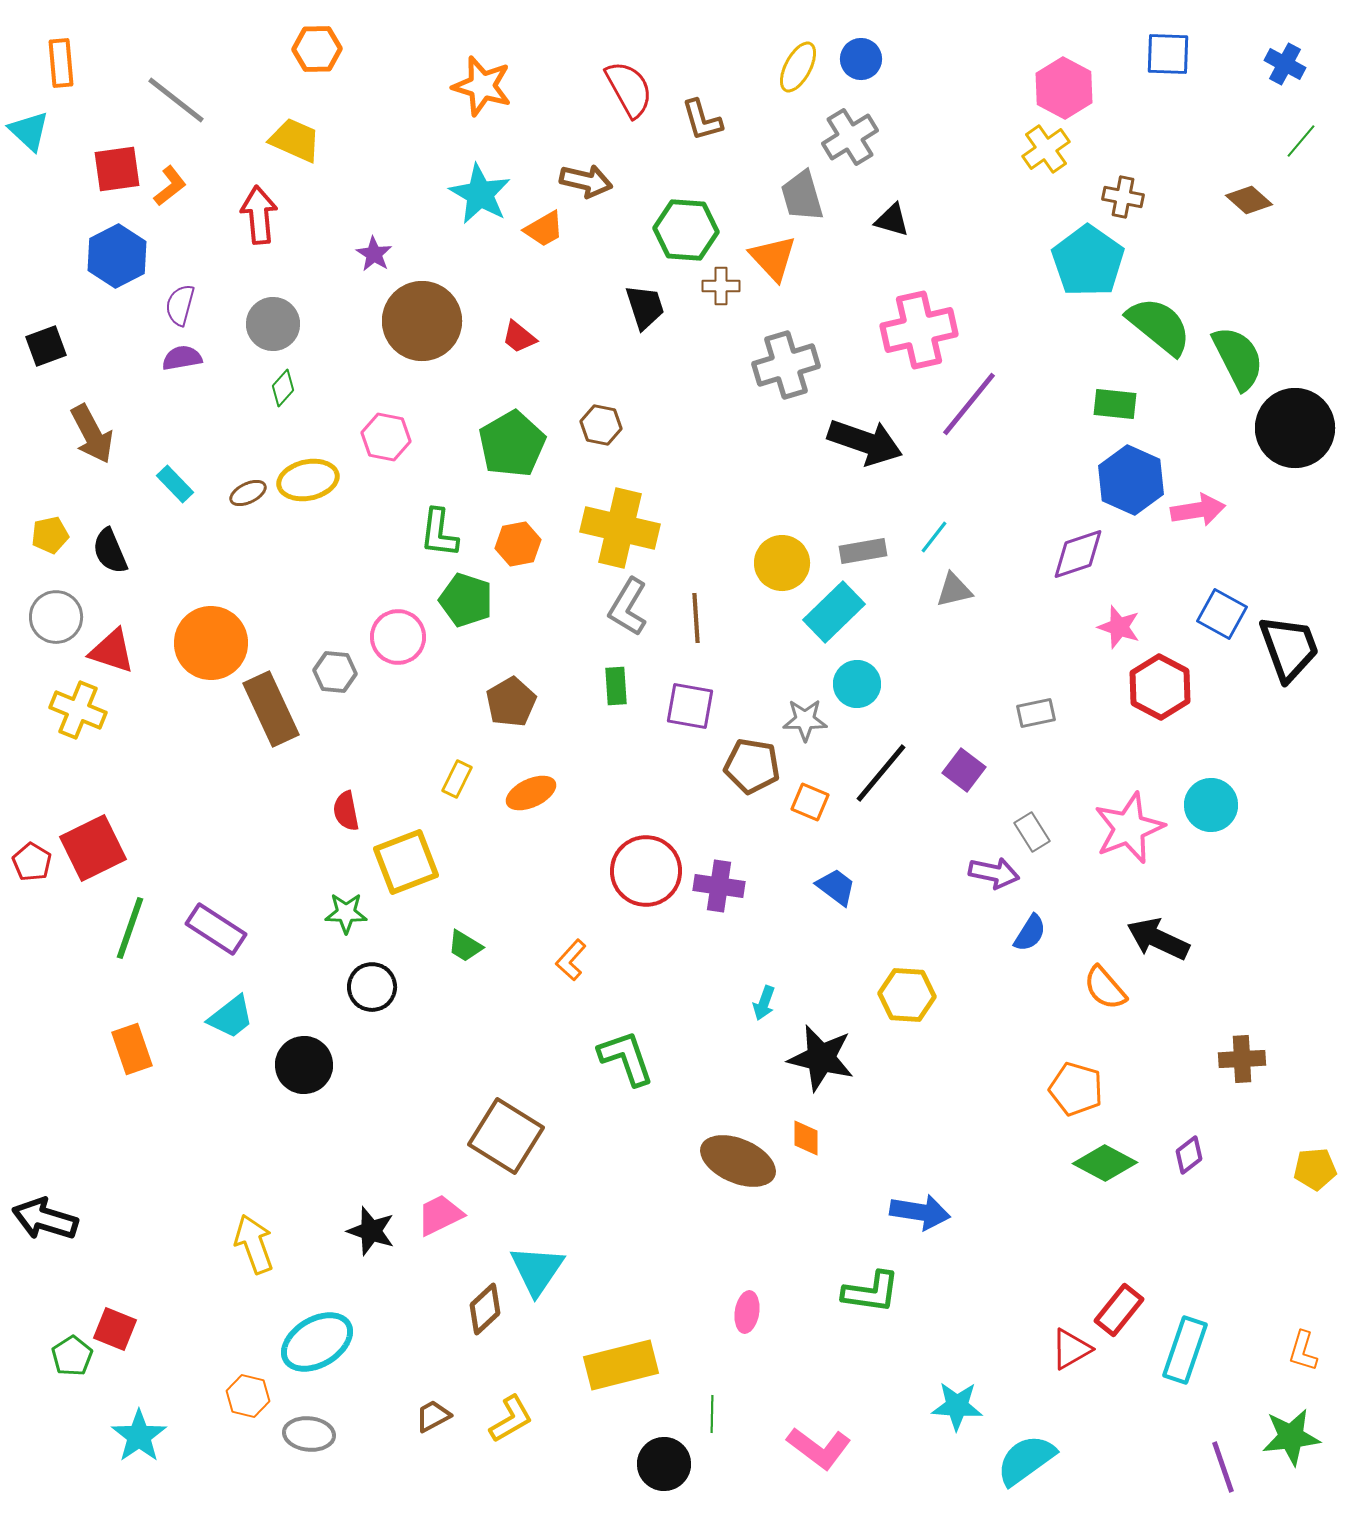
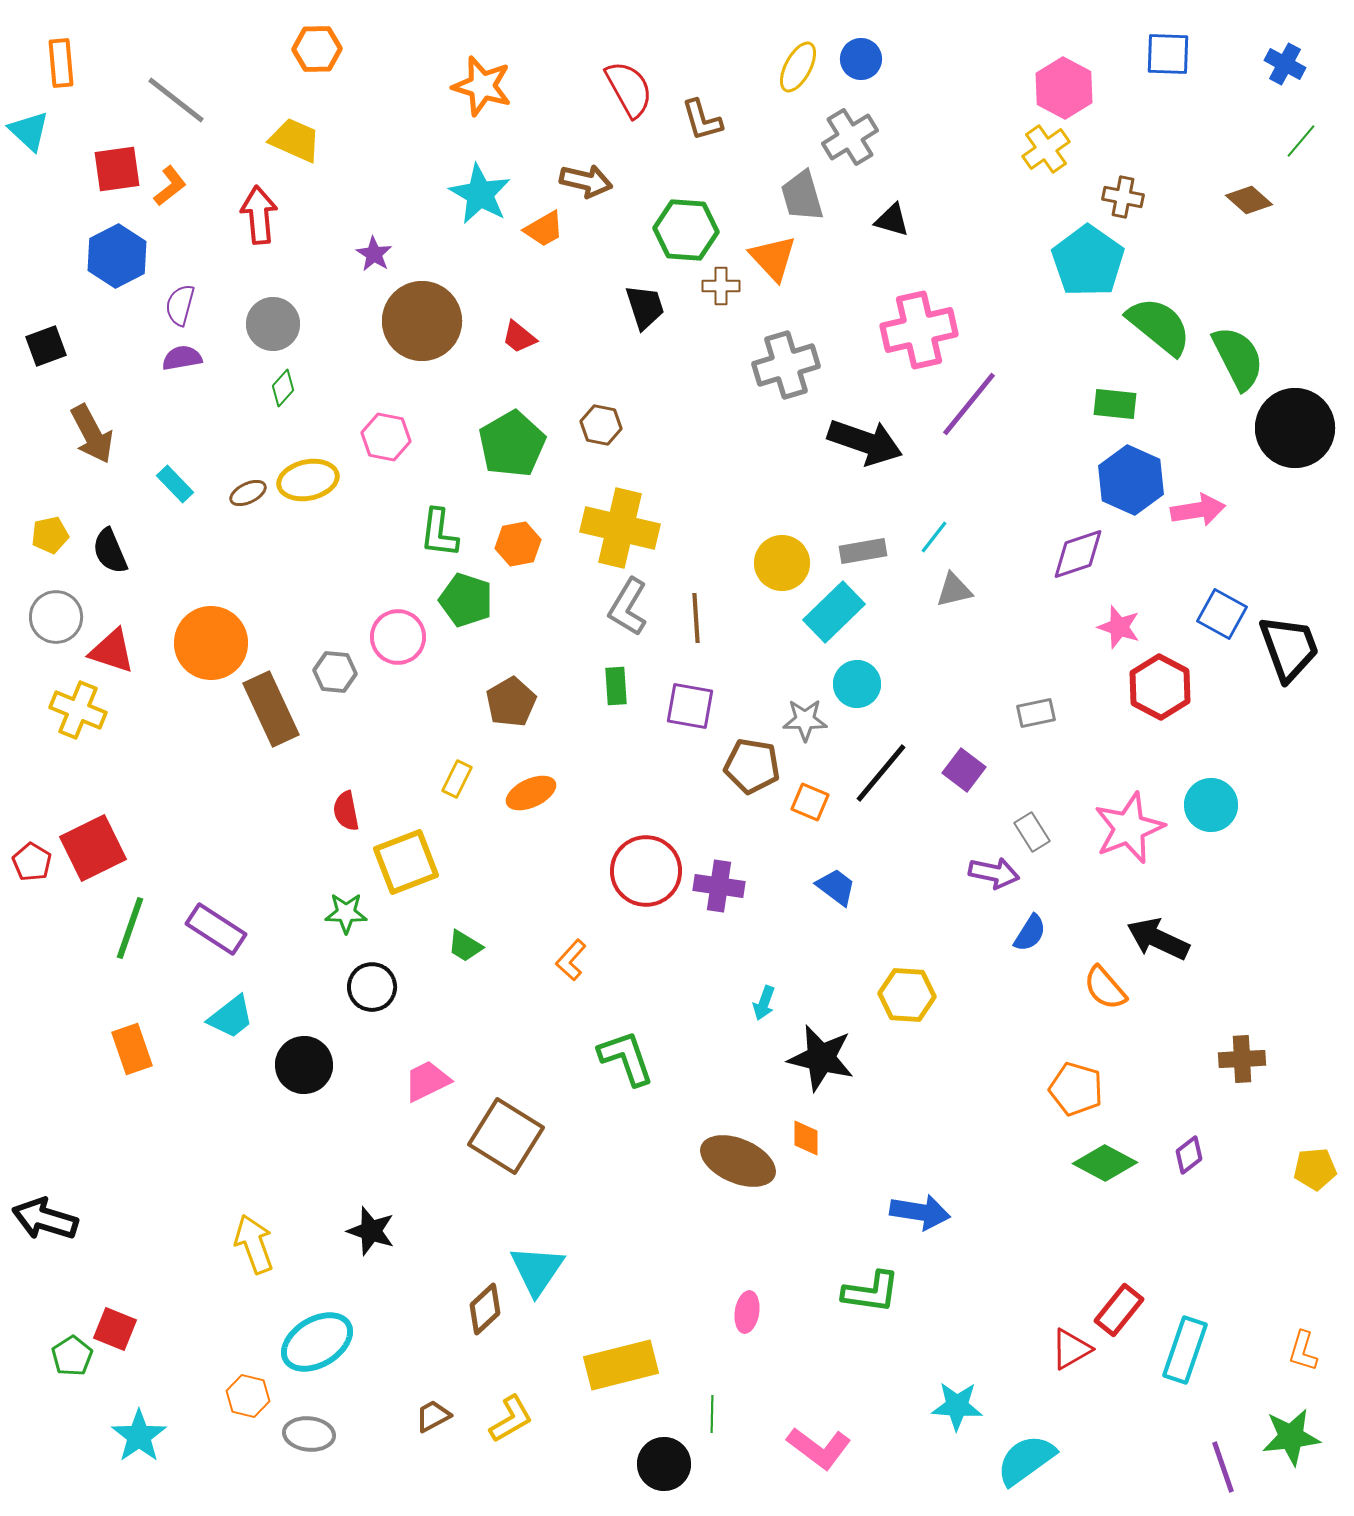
pink trapezoid at (440, 1215): moved 13 px left, 134 px up
